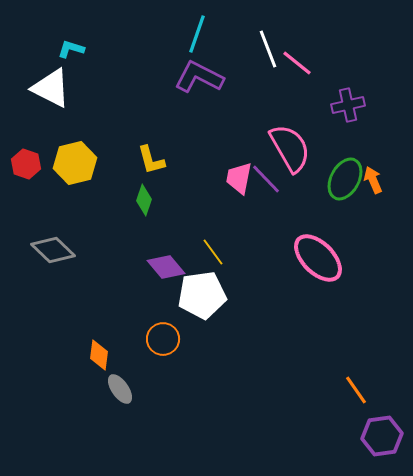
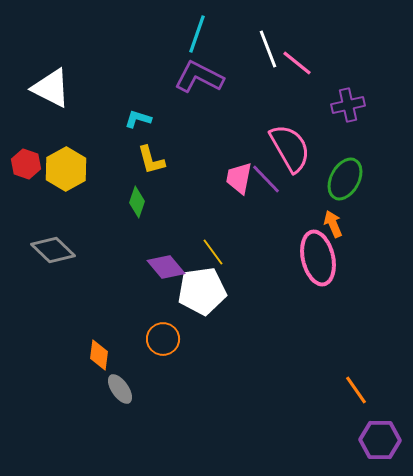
cyan L-shape: moved 67 px right, 70 px down
yellow hexagon: moved 9 px left, 6 px down; rotated 15 degrees counterclockwise
orange arrow: moved 40 px left, 44 px down
green diamond: moved 7 px left, 2 px down
pink ellipse: rotated 32 degrees clockwise
white pentagon: moved 4 px up
purple hexagon: moved 2 px left, 4 px down; rotated 9 degrees clockwise
